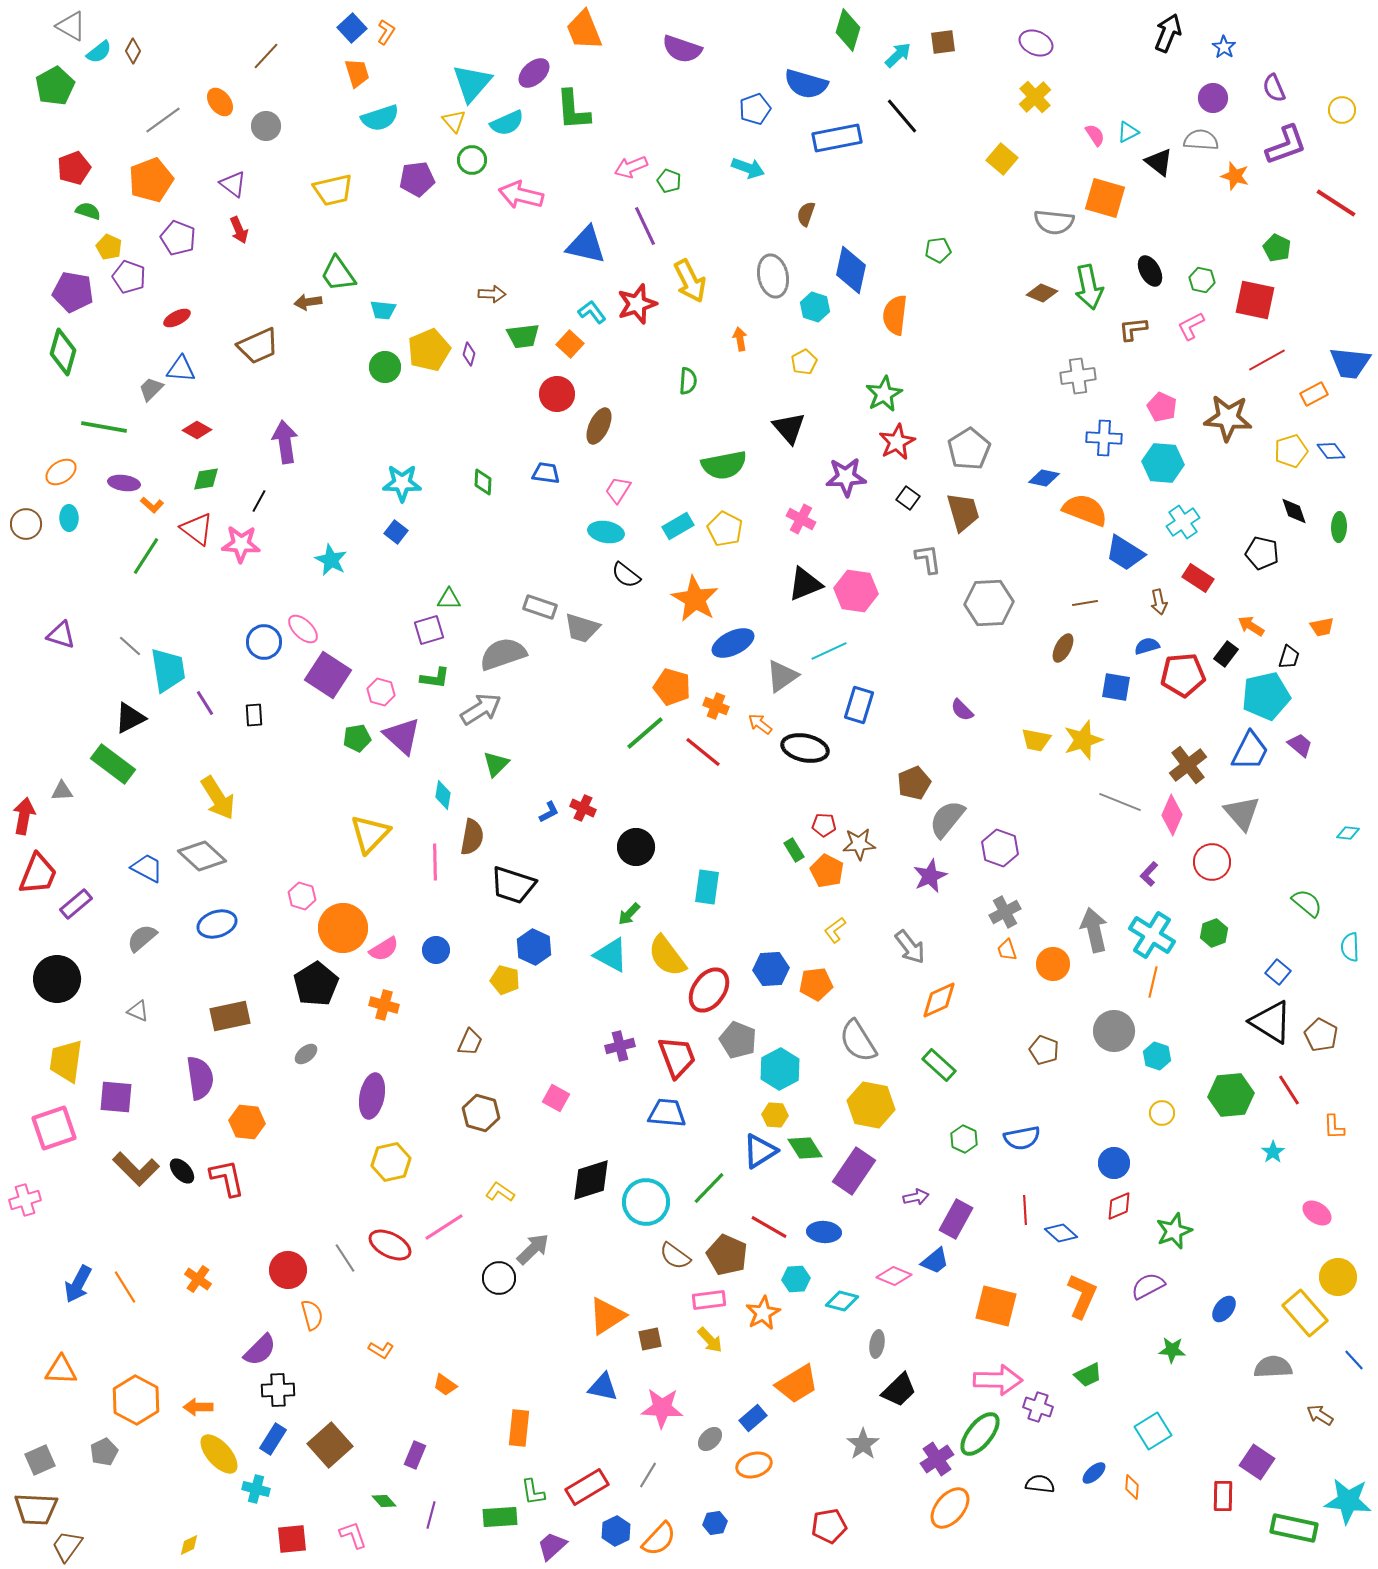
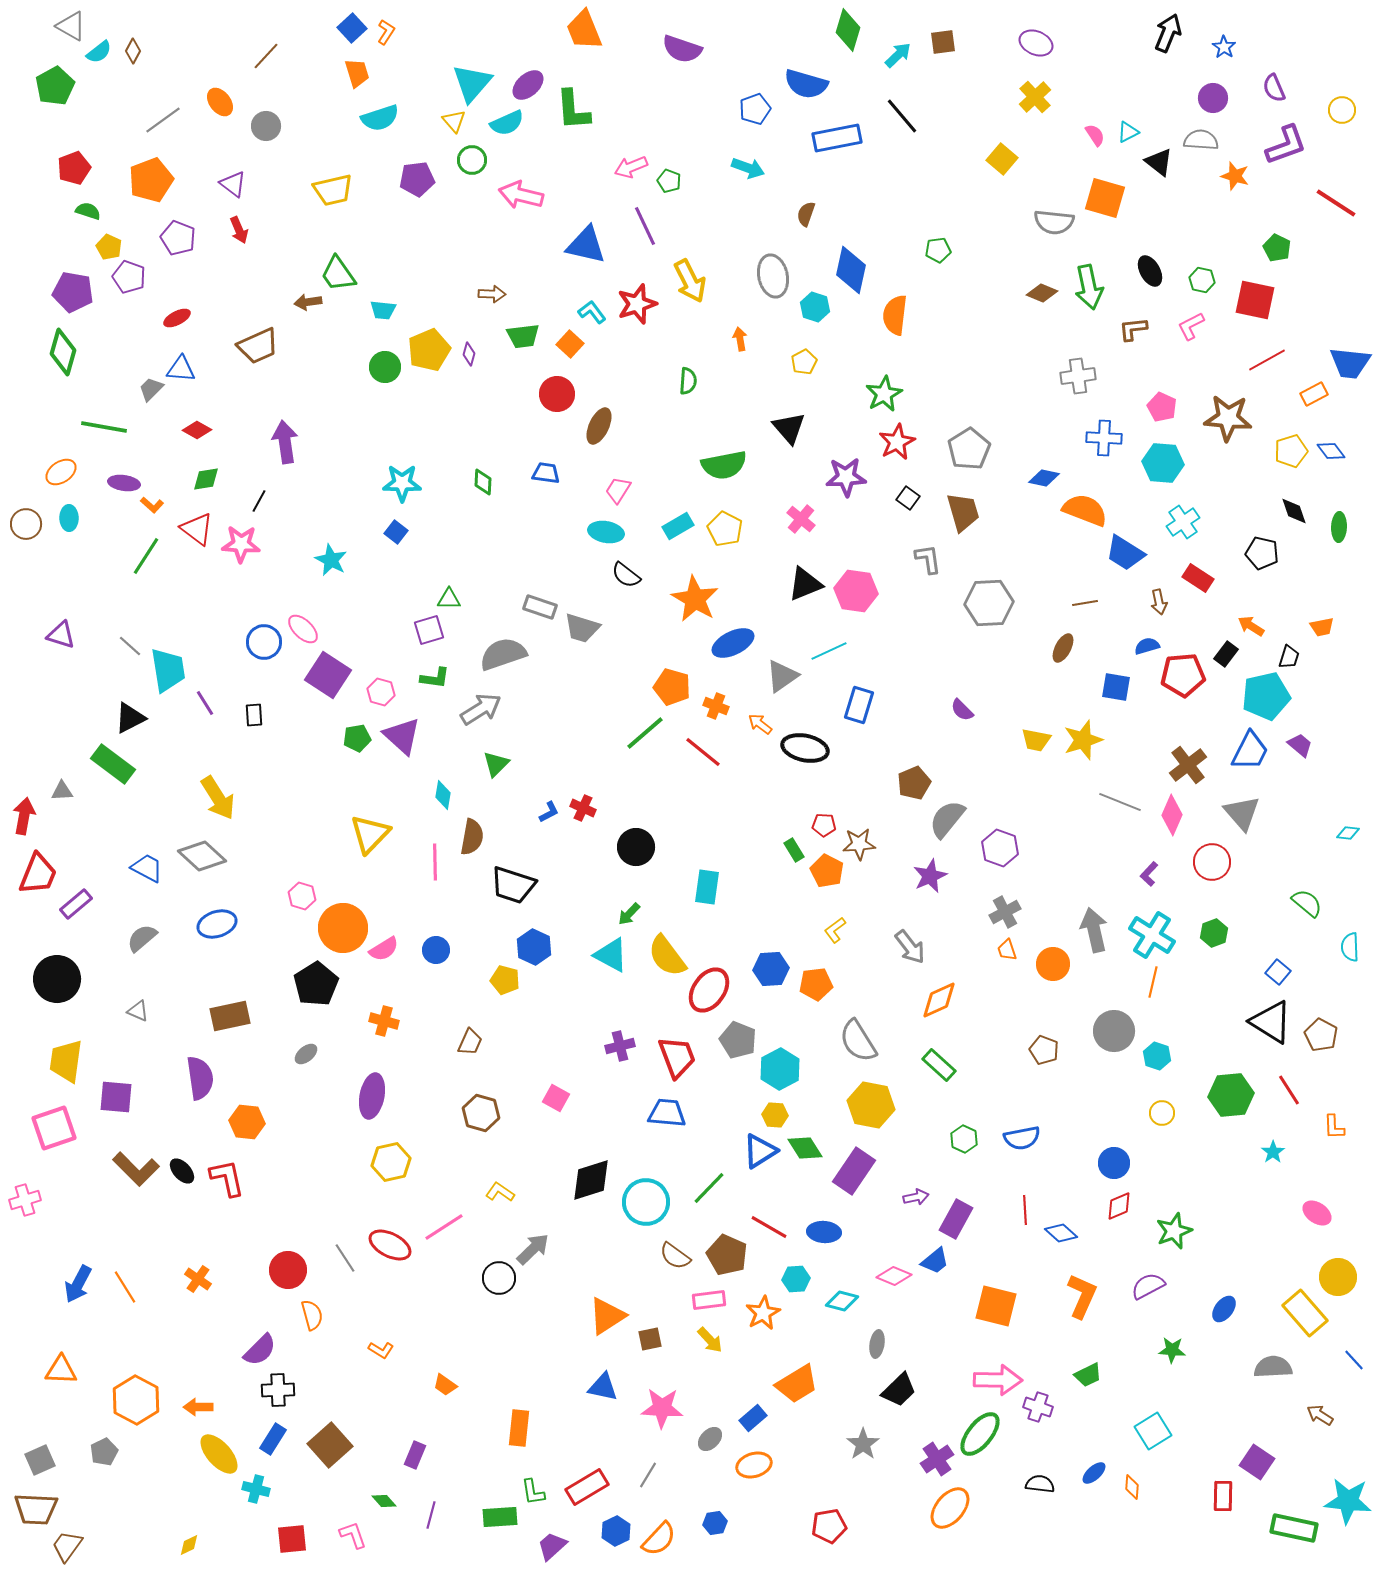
purple ellipse at (534, 73): moved 6 px left, 12 px down
pink cross at (801, 519): rotated 12 degrees clockwise
orange cross at (384, 1005): moved 16 px down
